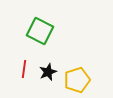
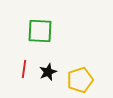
green square: rotated 24 degrees counterclockwise
yellow pentagon: moved 3 px right
